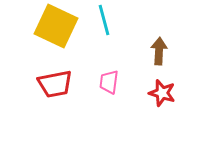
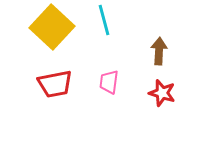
yellow square: moved 4 px left, 1 px down; rotated 18 degrees clockwise
